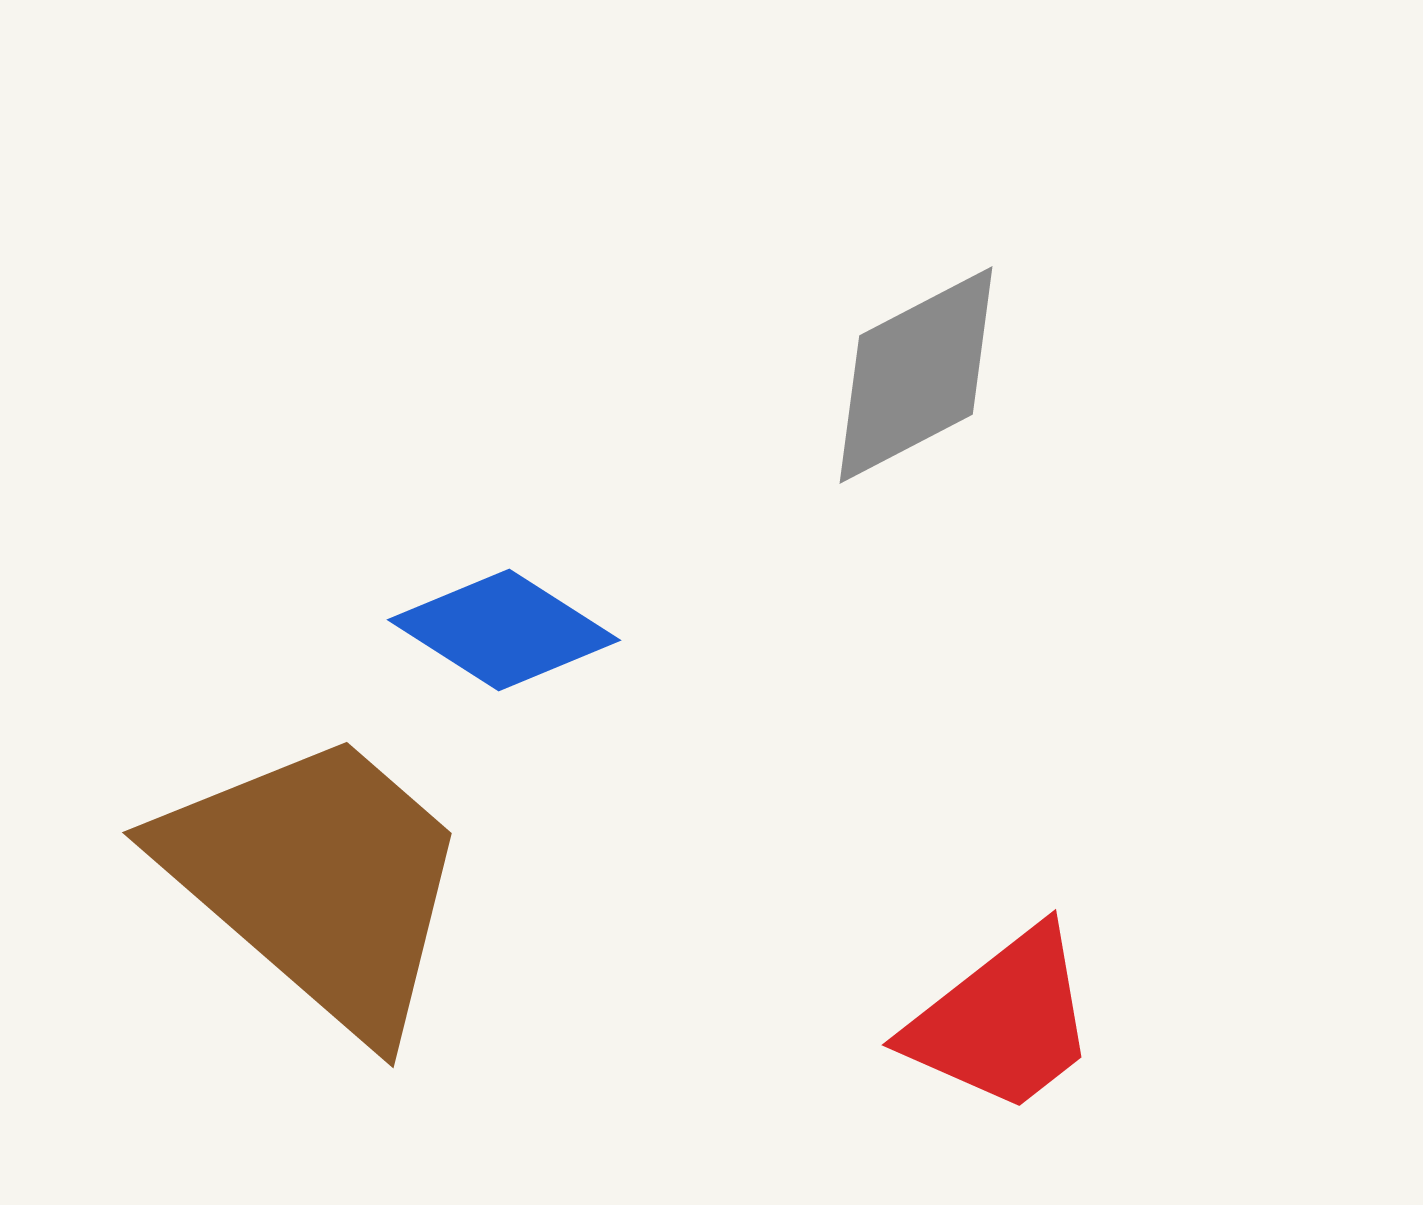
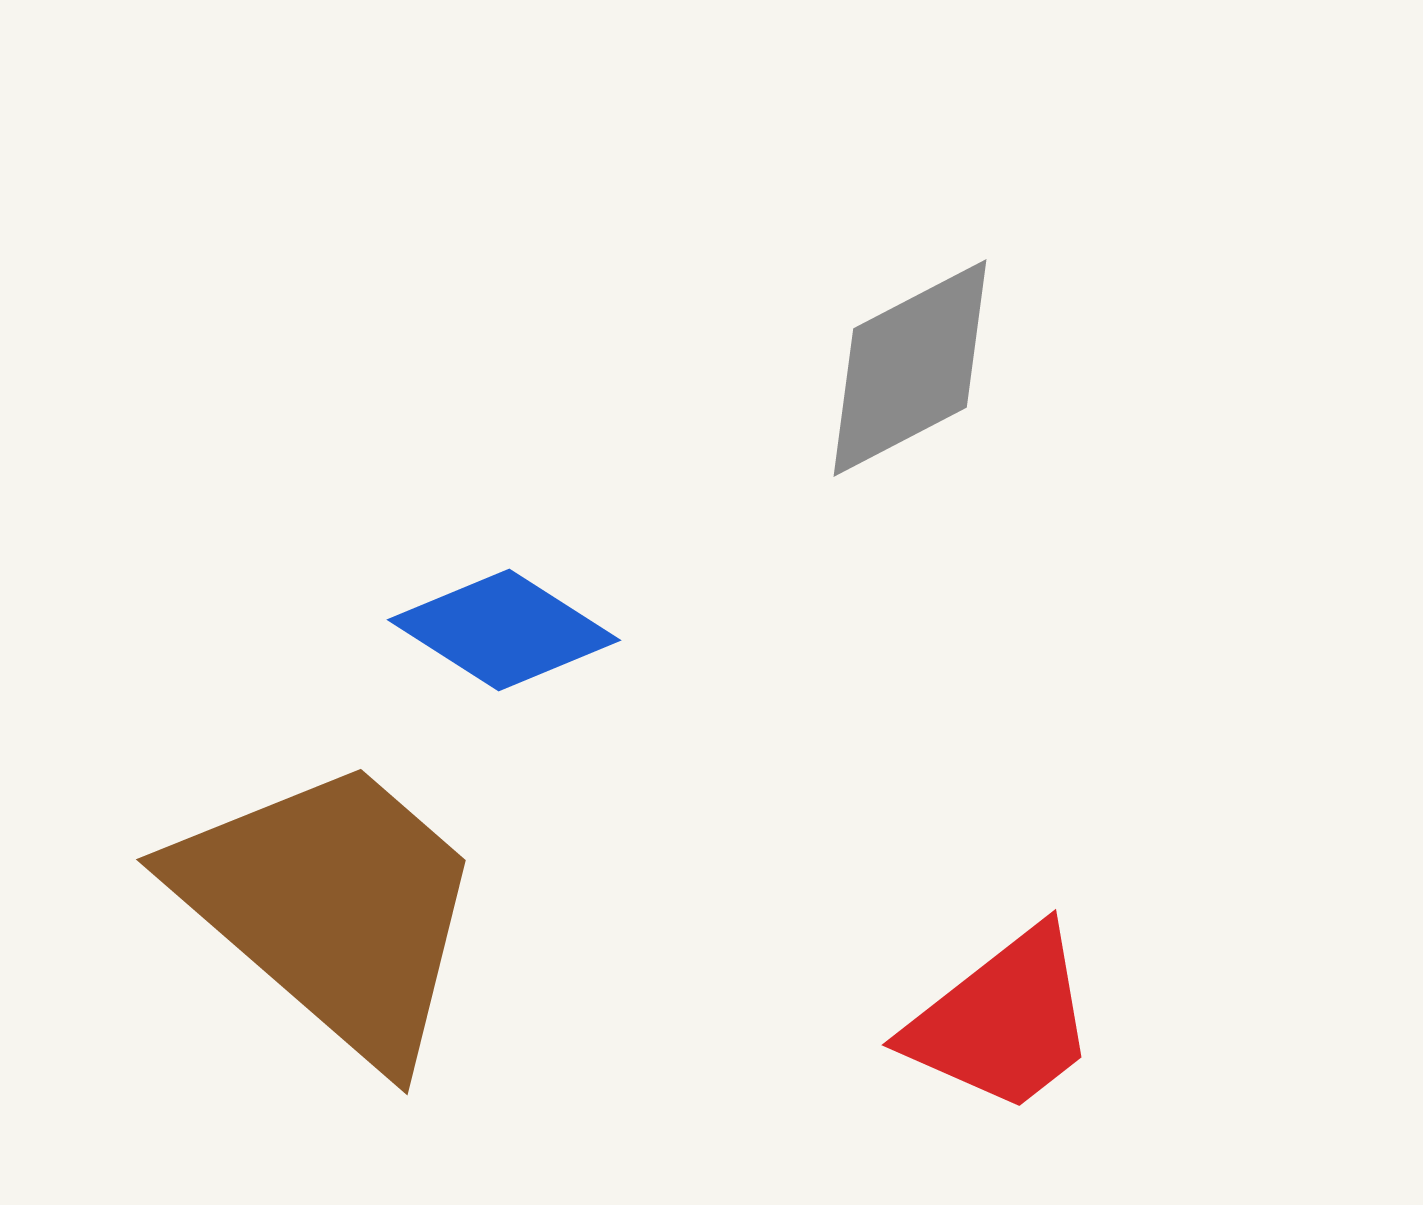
gray diamond: moved 6 px left, 7 px up
brown trapezoid: moved 14 px right, 27 px down
